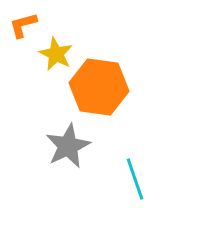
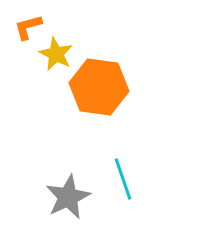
orange L-shape: moved 5 px right, 2 px down
gray star: moved 51 px down
cyan line: moved 12 px left
